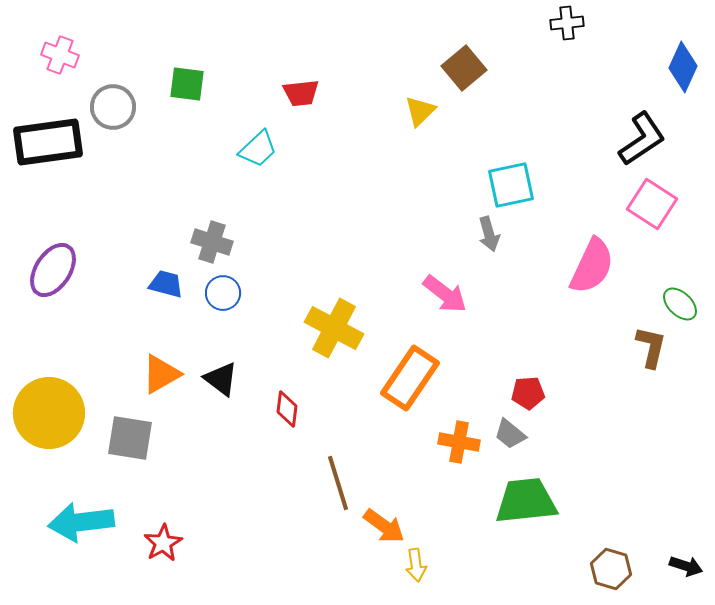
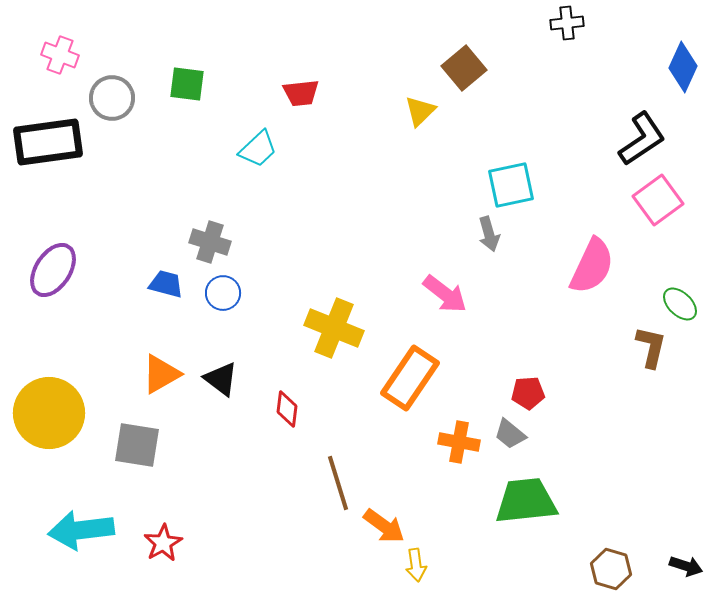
gray circle: moved 1 px left, 9 px up
pink square: moved 6 px right, 4 px up; rotated 21 degrees clockwise
gray cross: moved 2 px left
yellow cross: rotated 6 degrees counterclockwise
gray square: moved 7 px right, 7 px down
cyan arrow: moved 8 px down
